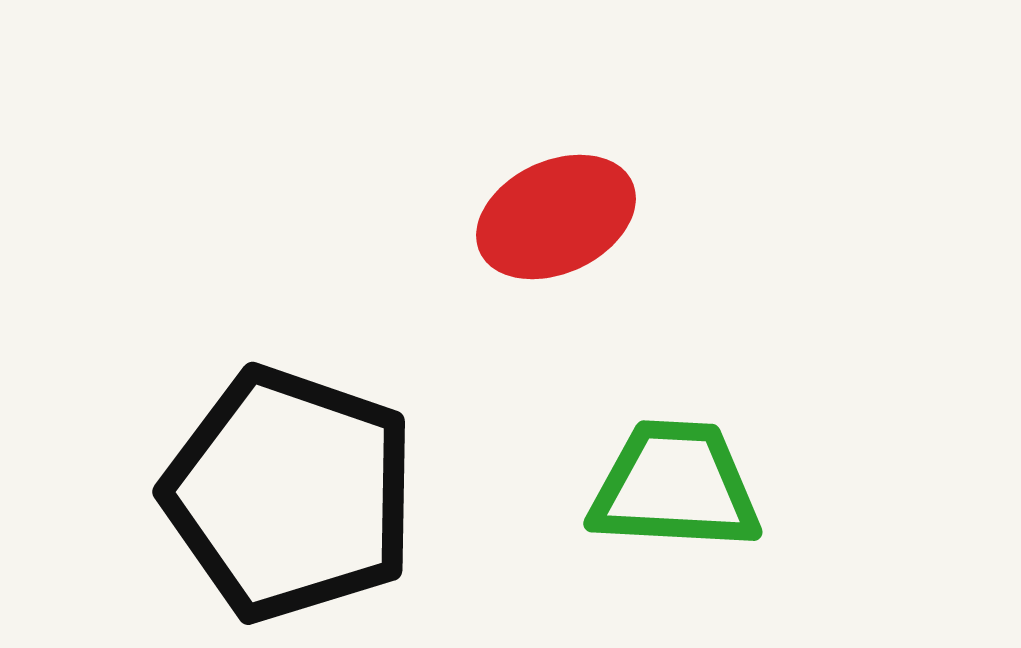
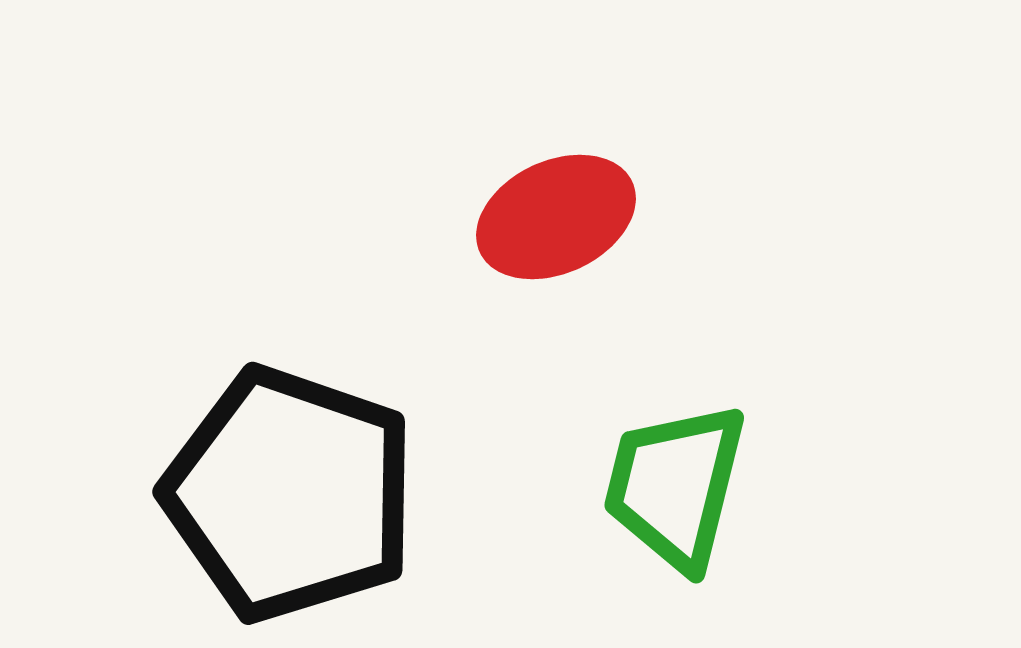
green trapezoid: rotated 79 degrees counterclockwise
